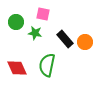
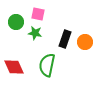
pink square: moved 5 px left
black rectangle: rotated 60 degrees clockwise
red diamond: moved 3 px left, 1 px up
